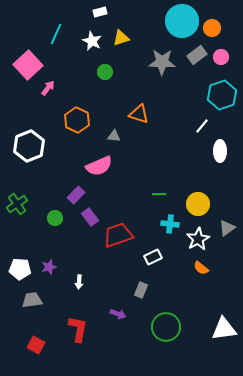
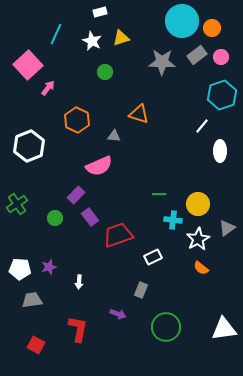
cyan cross at (170, 224): moved 3 px right, 4 px up
